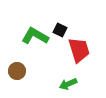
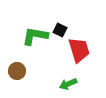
green L-shape: rotated 20 degrees counterclockwise
